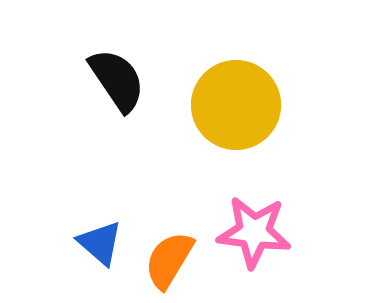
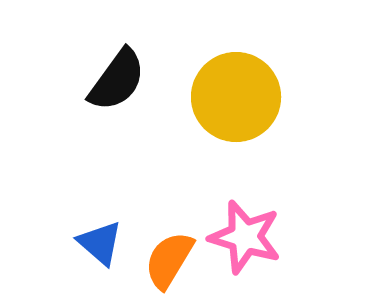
black semicircle: rotated 70 degrees clockwise
yellow circle: moved 8 px up
pink star: moved 9 px left, 5 px down; rotated 10 degrees clockwise
